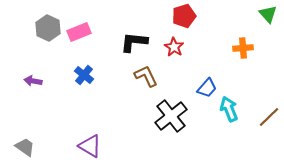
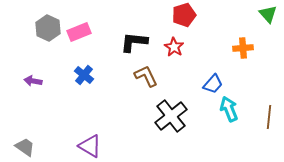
red pentagon: moved 1 px up
blue trapezoid: moved 6 px right, 4 px up
brown line: rotated 40 degrees counterclockwise
